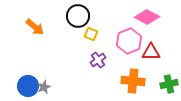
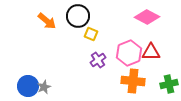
orange arrow: moved 12 px right, 6 px up
pink hexagon: moved 12 px down
